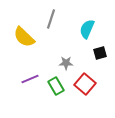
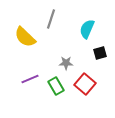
yellow semicircle: moved 1 px right
